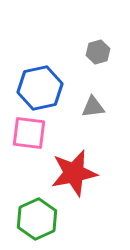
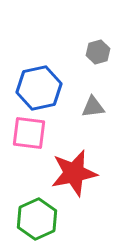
blue hexagon: moved 1 px left
